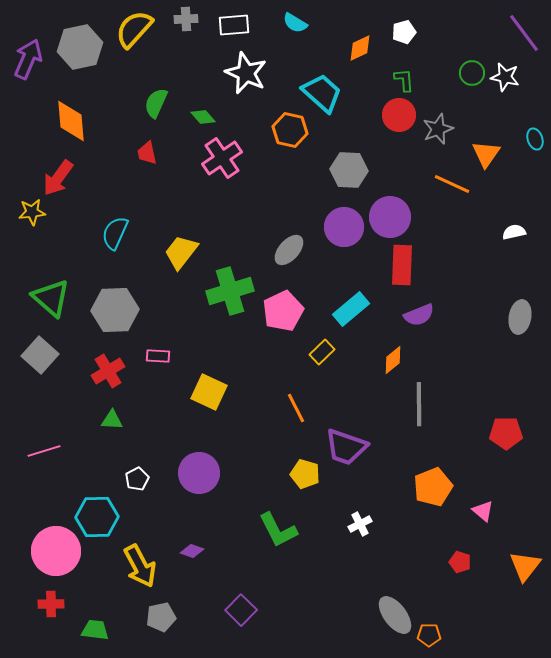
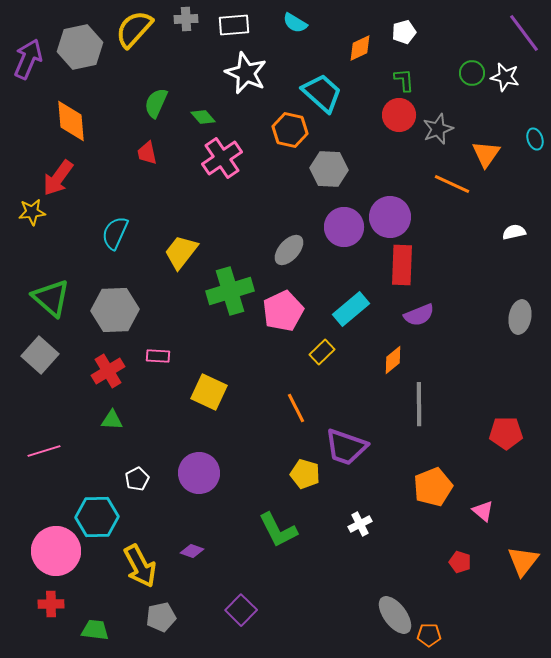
gray hexagon at (349, 170): moved 20 px left, 1 px up
orange triangle at (525, 566): moved 2 px left, 5 px up
